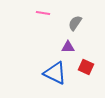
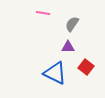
gray semicircle: moved 3 px left, 1 px down
red square: rotated 14 degrees clockwise
